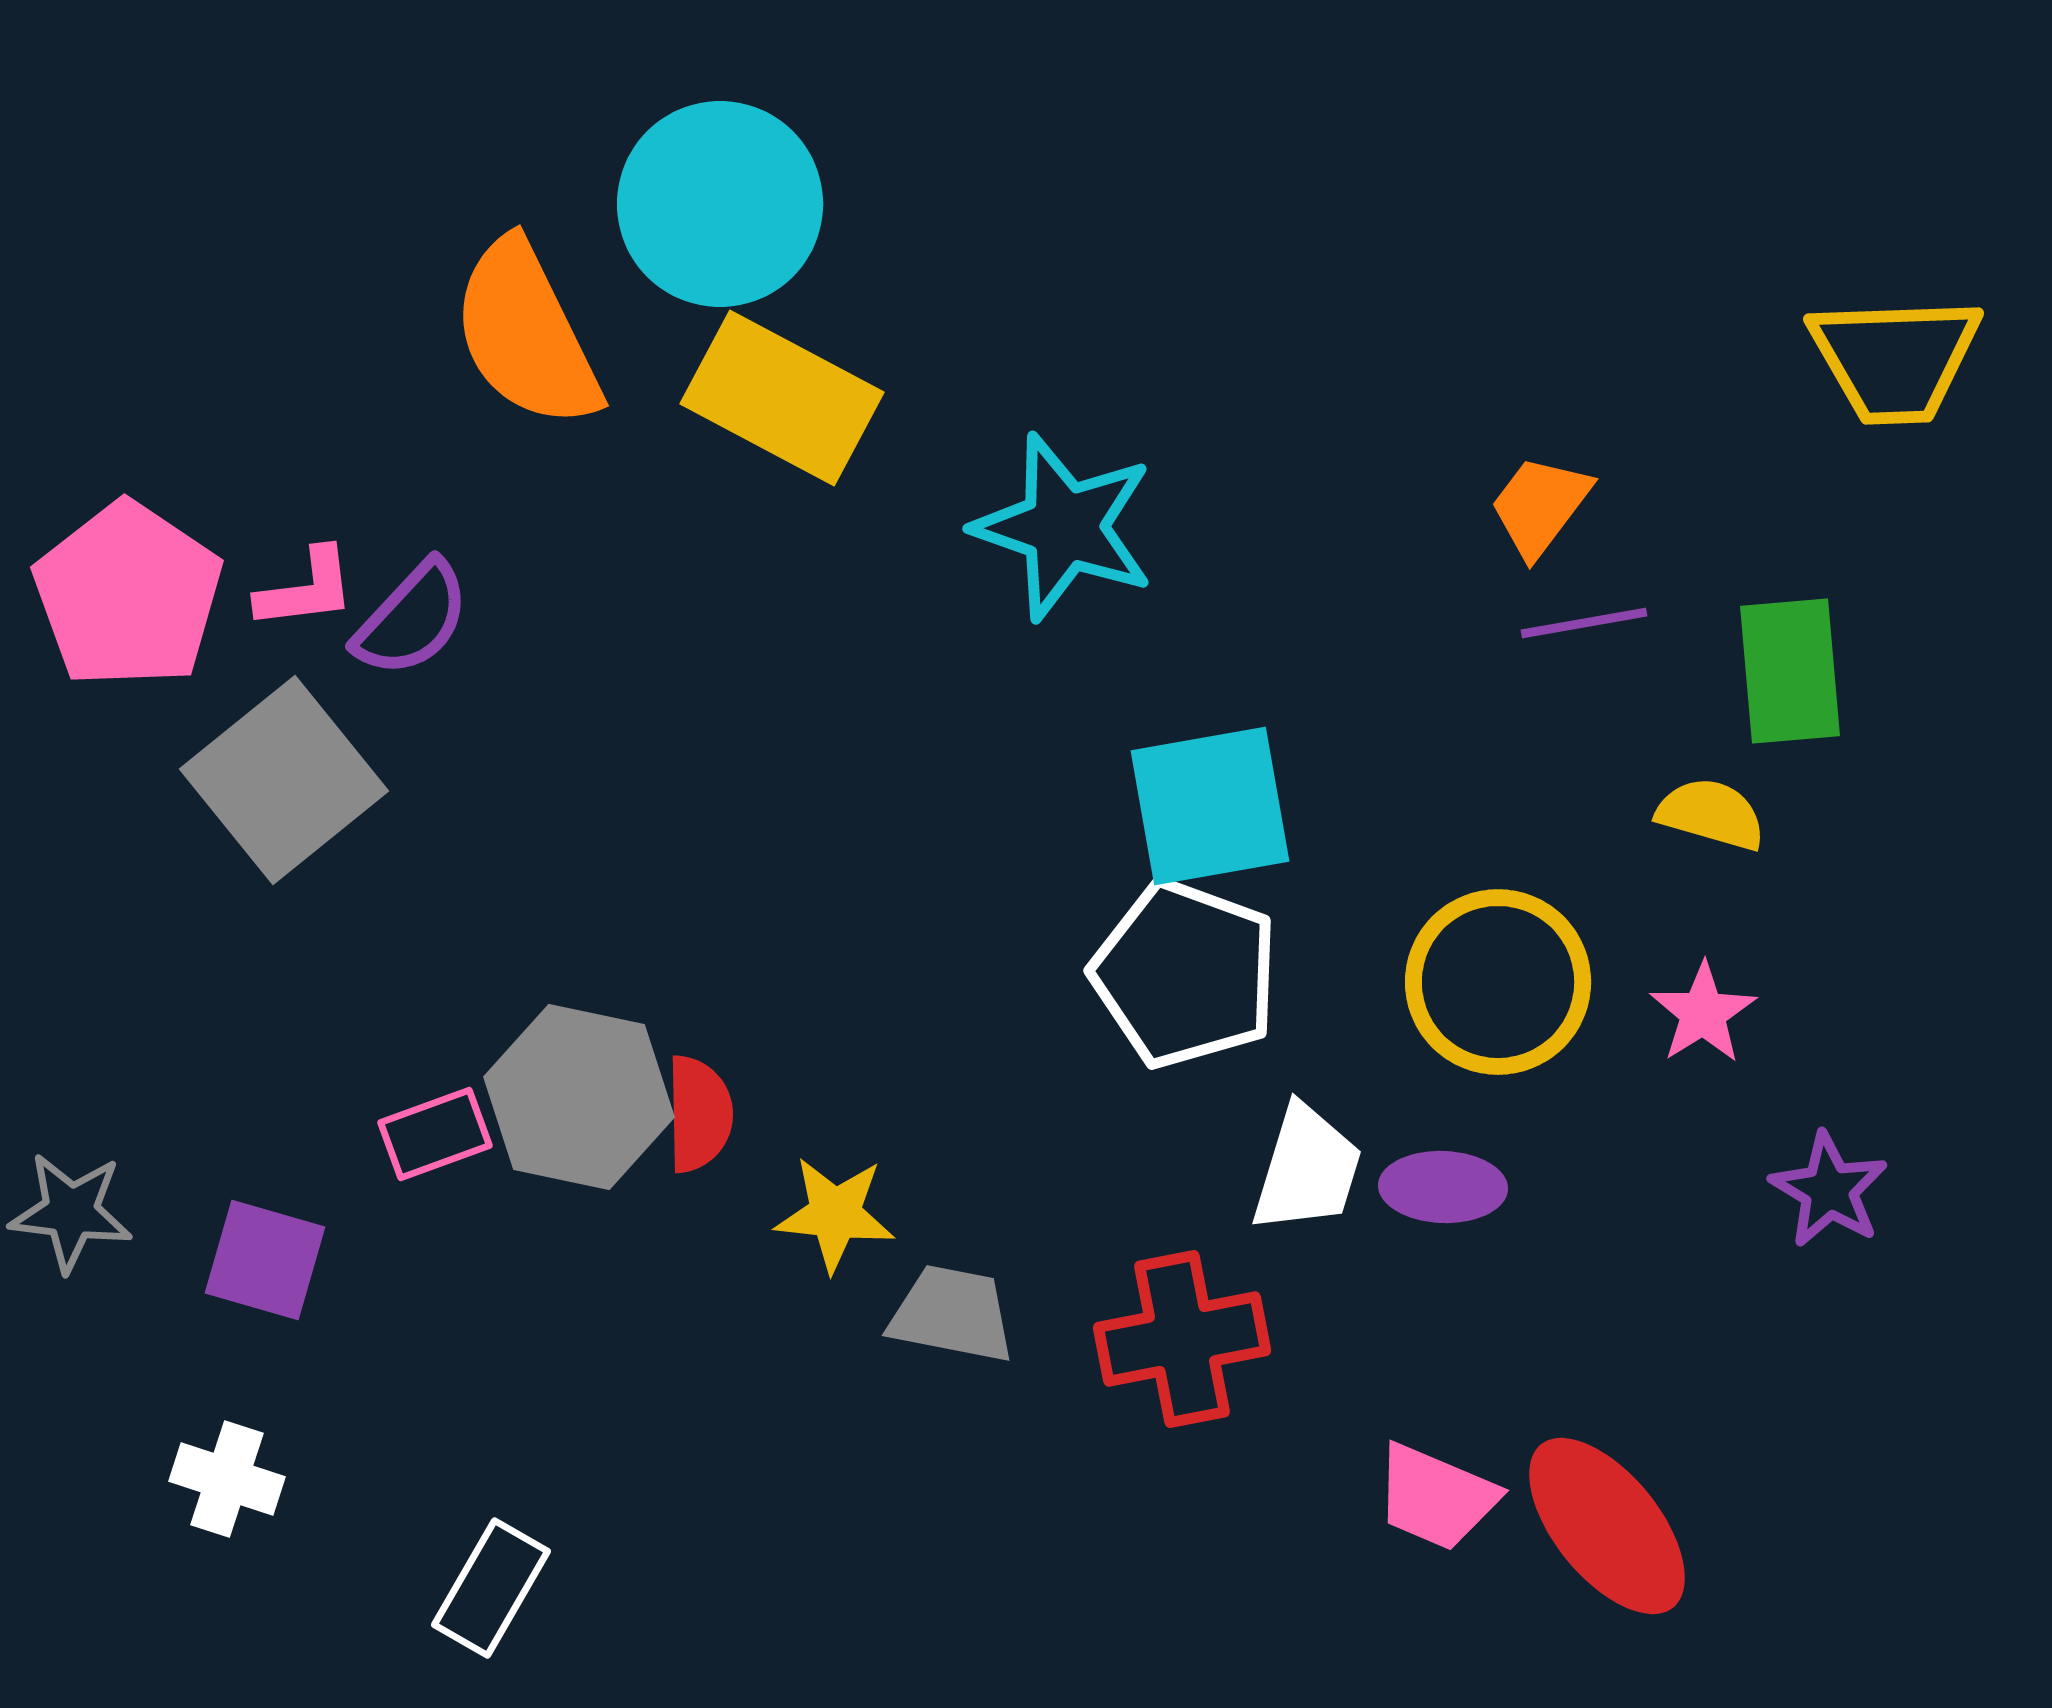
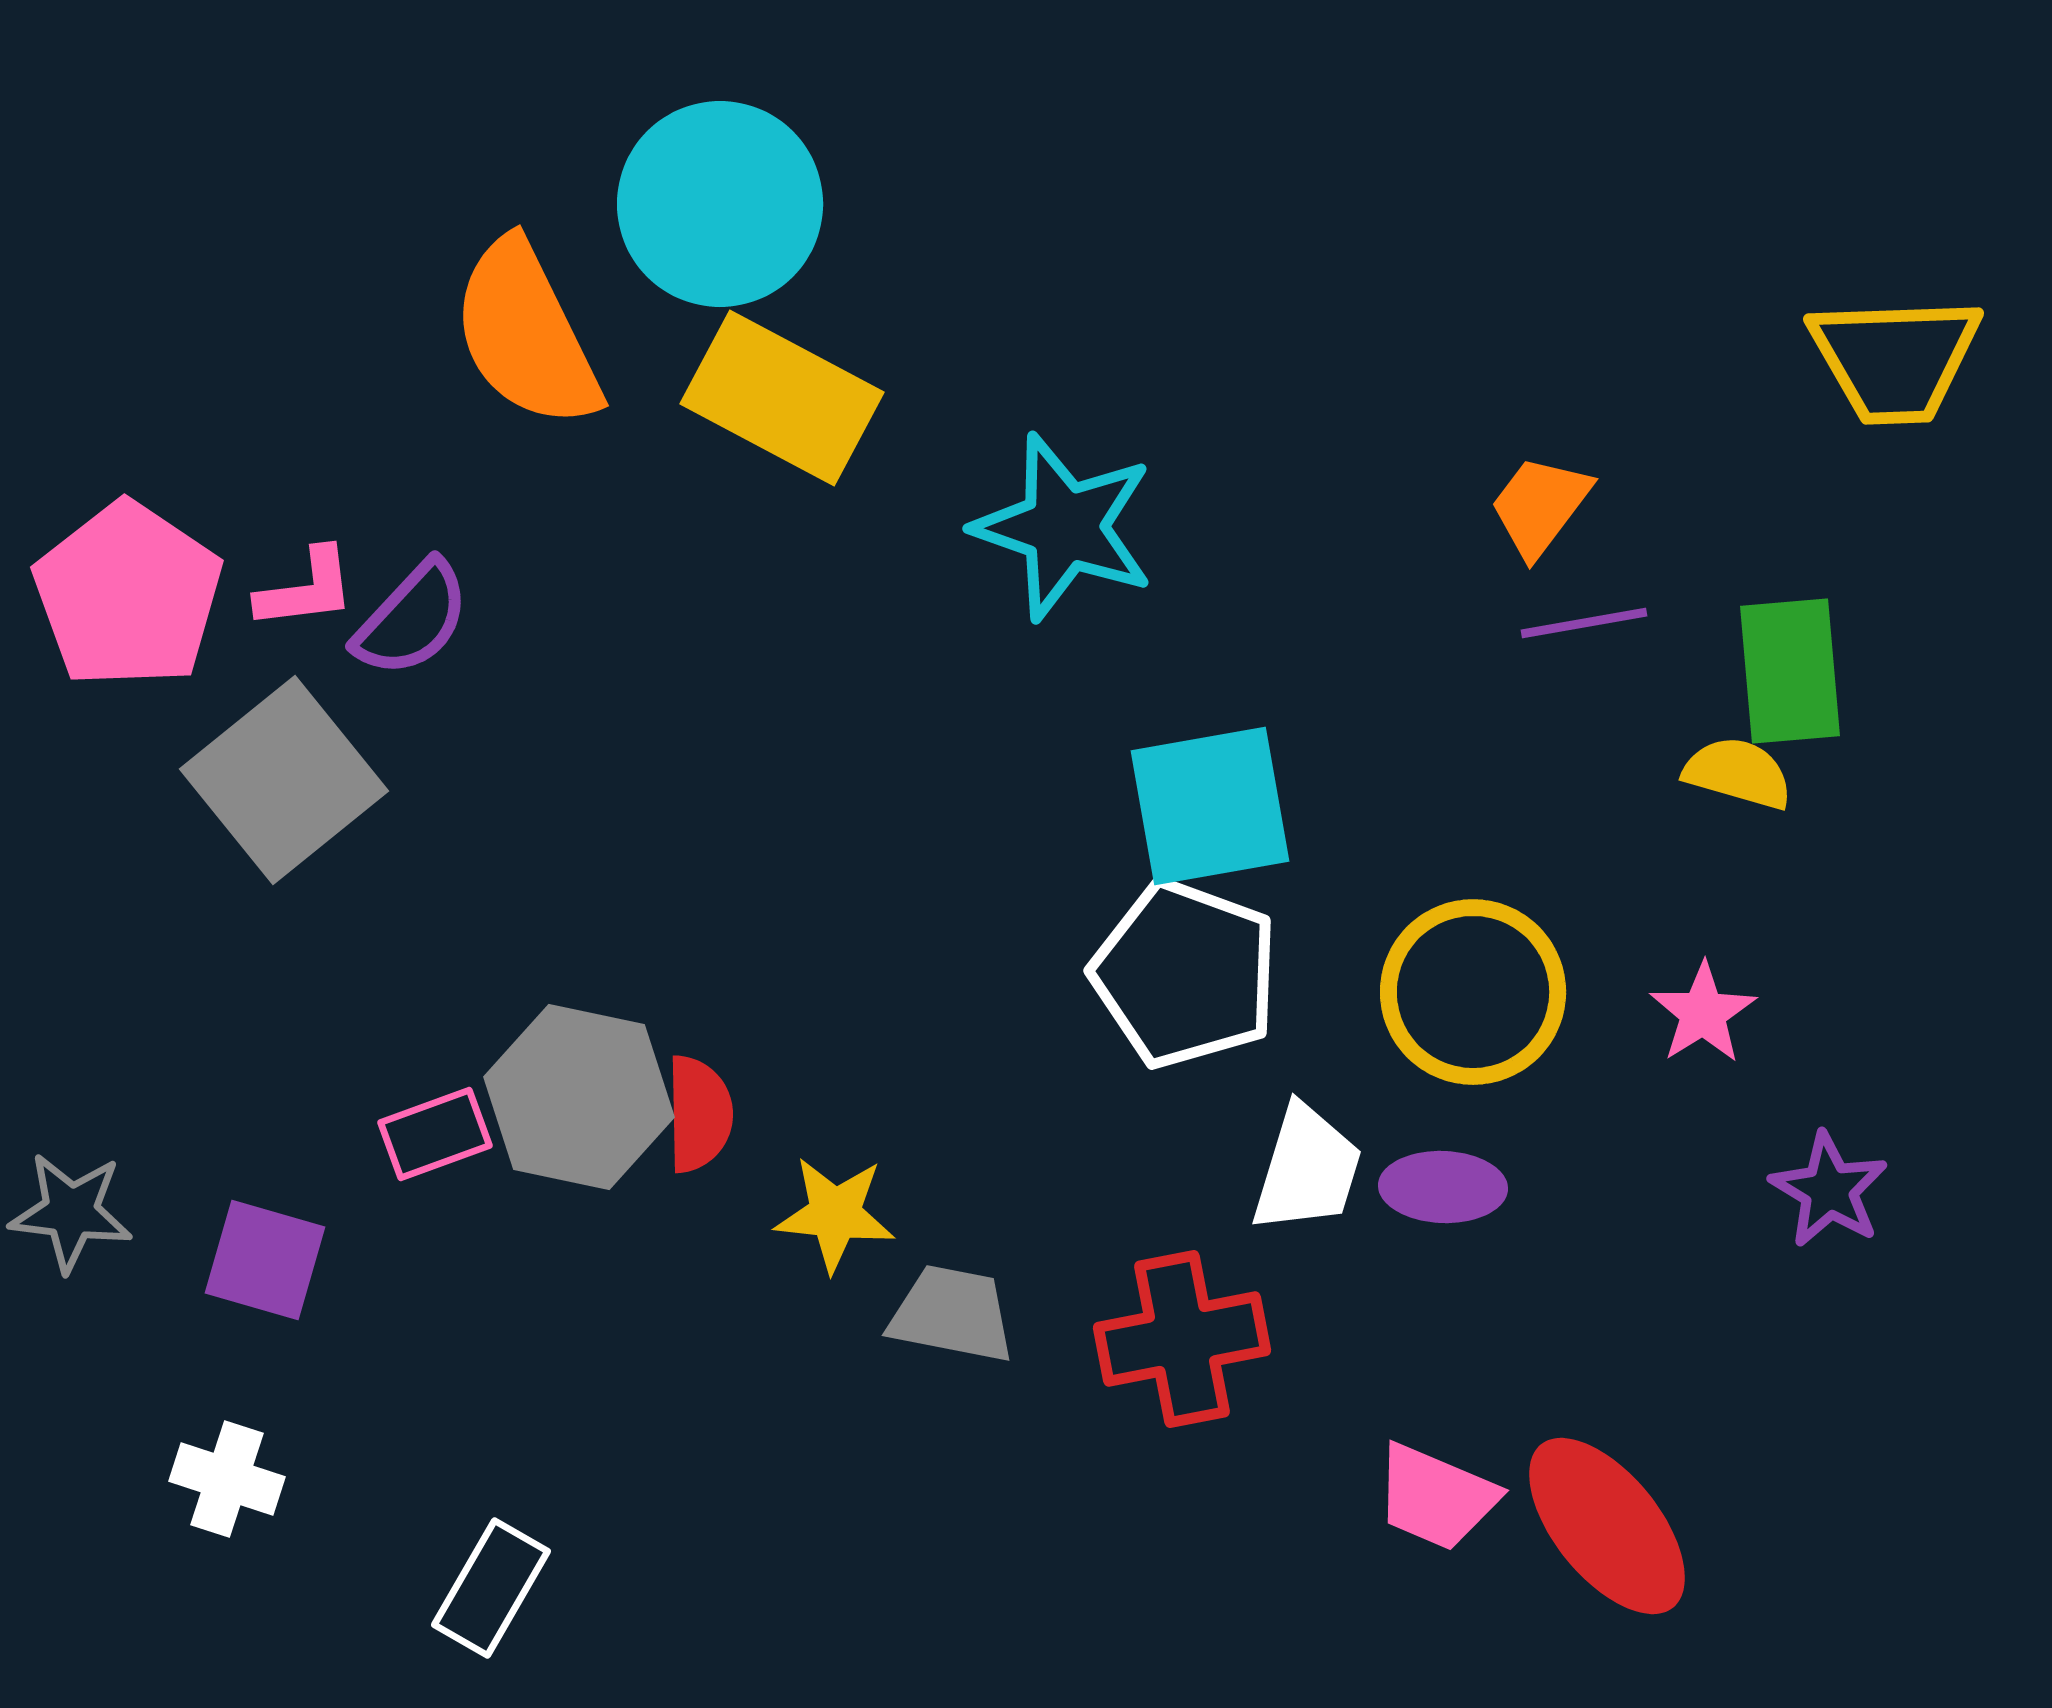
yellow semicircle: moved 27 px right, 41 px up
yellow circle: moved 25 px left, 10 px down
